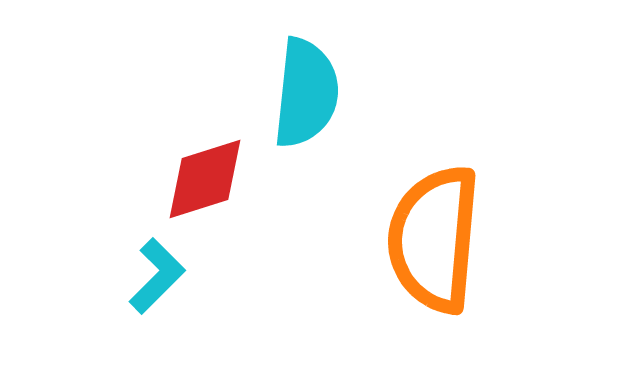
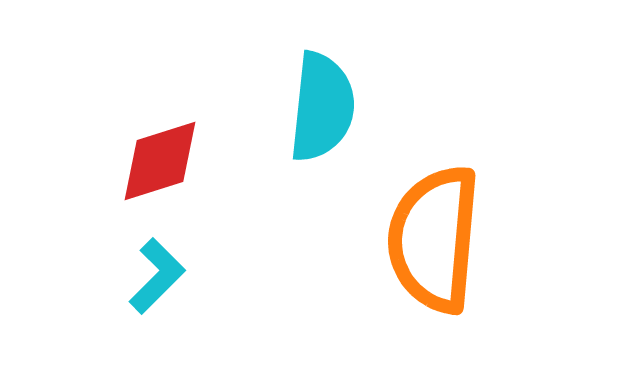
cyan semicircle: moved 16 px right, 14 px down
red diamond: moved 45 px left, 18 px up
